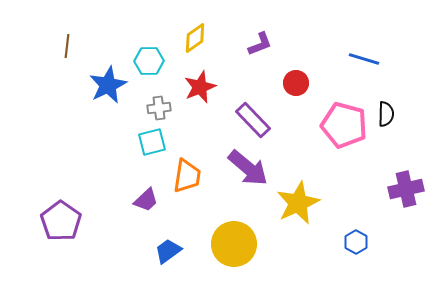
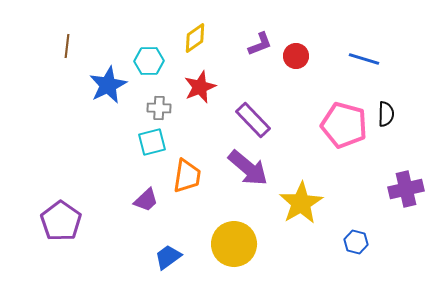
red circle: moved 27 px up
gray cross: rotated 10 degrees clockwise
yellow star: moved 3 px right; rotated 6 degrees counterclockwise
blue hexagon: rotated 15 degrees counterclockwise
blue trapezoid: moved 6 px down
